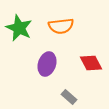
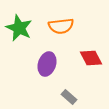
red diamond: moved 5 px up
